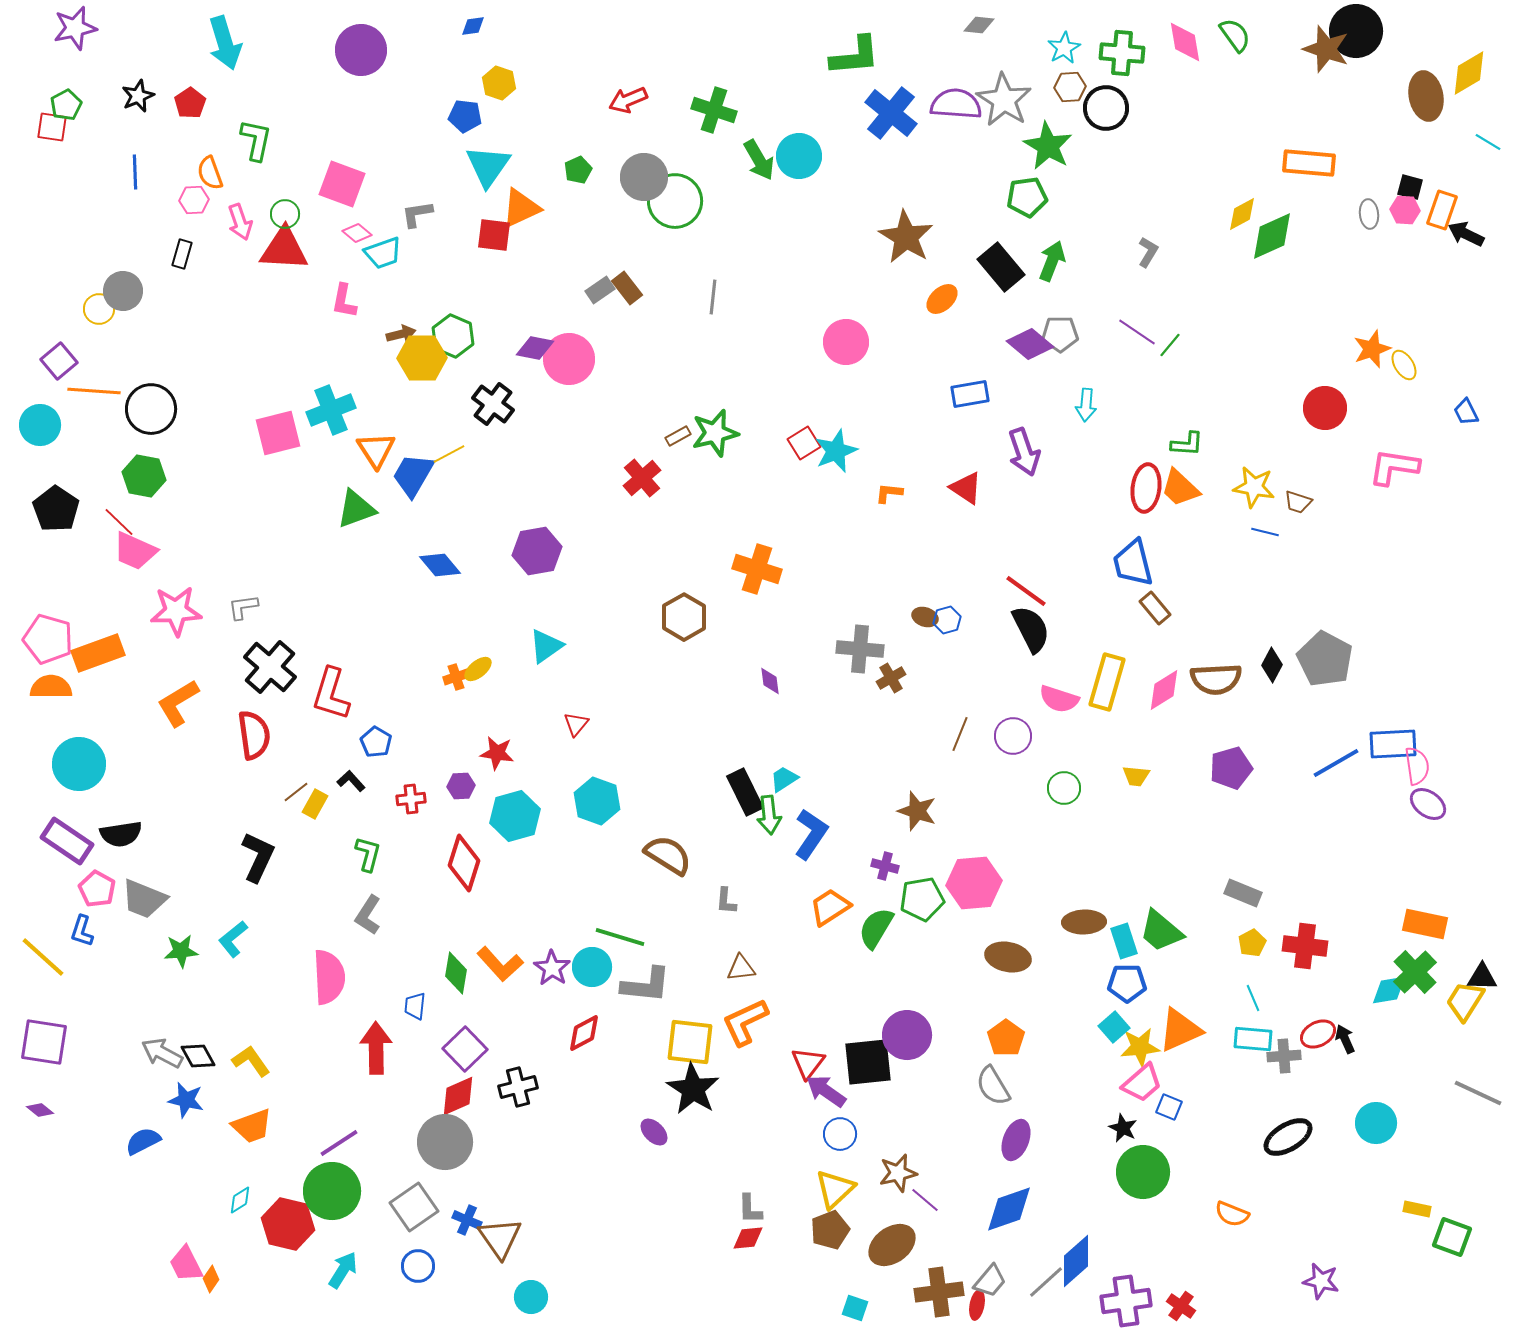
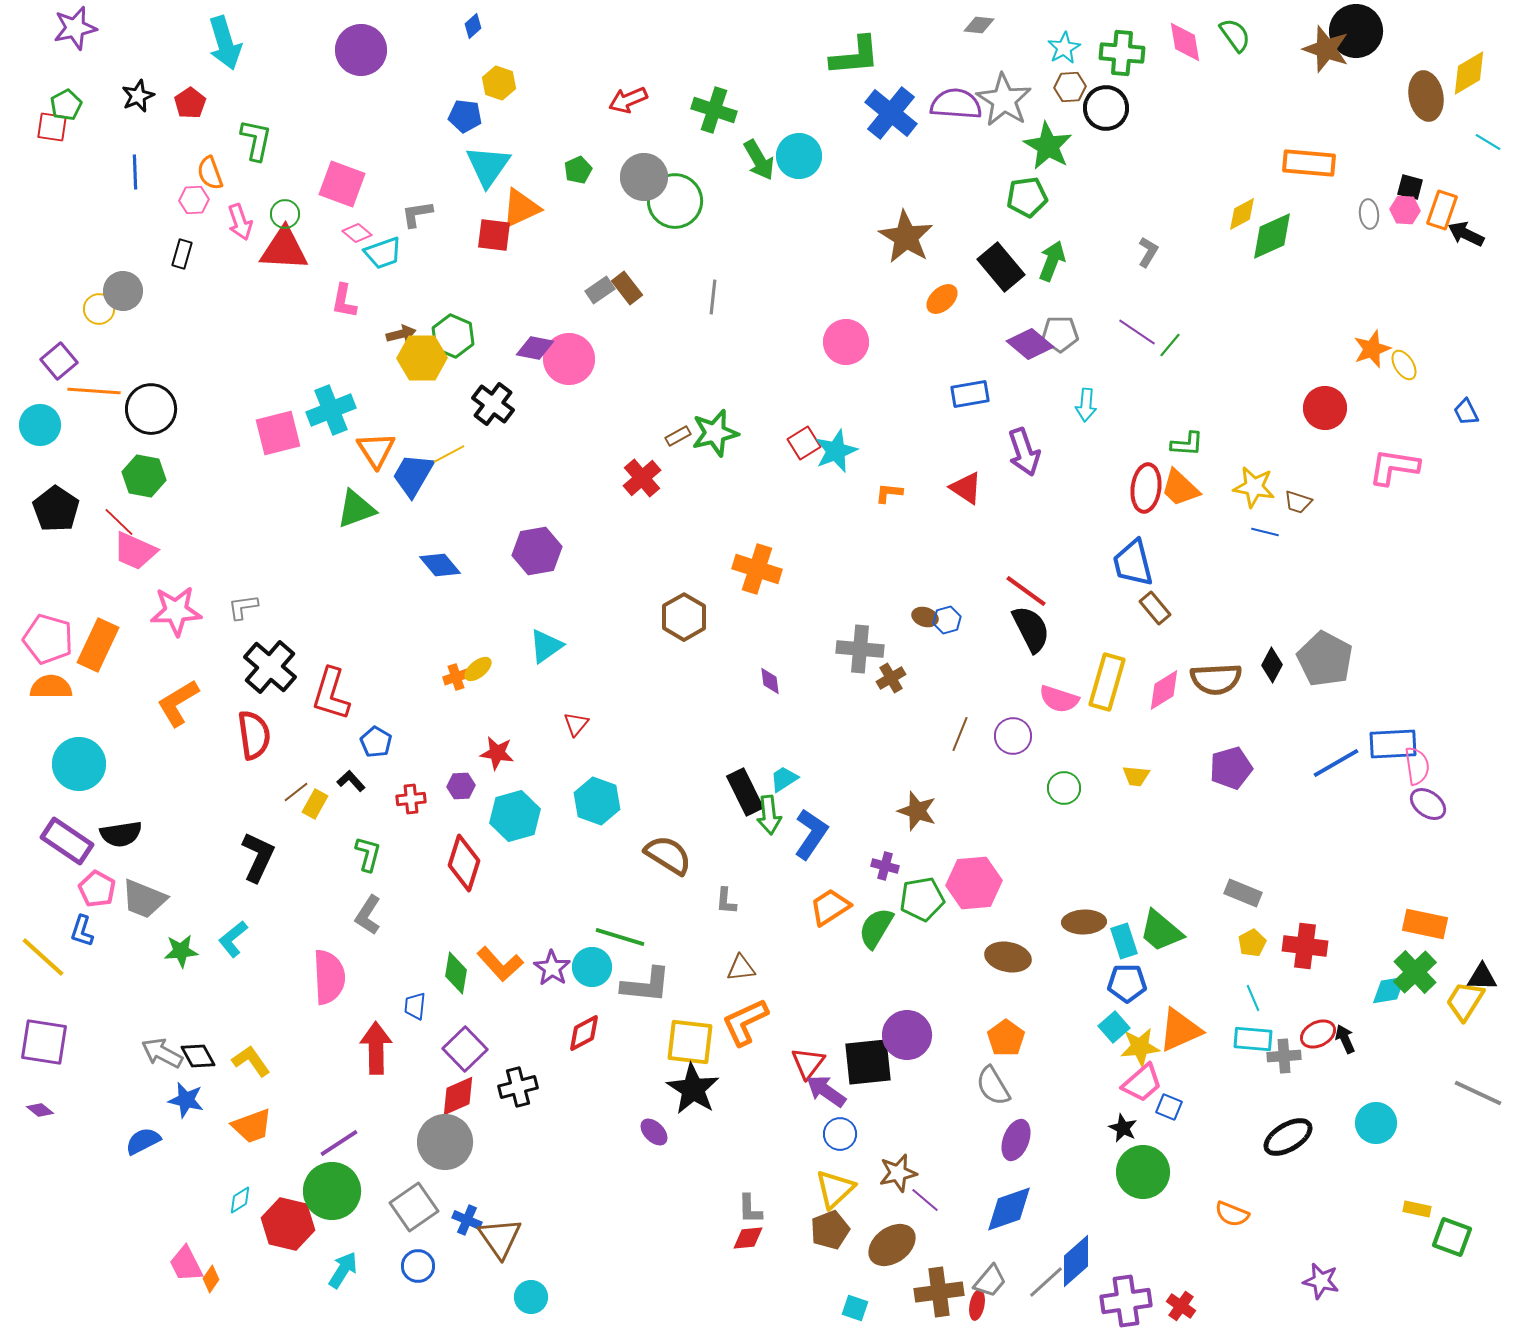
blue diamond at (473, 26): rotated 35 degrees counterclockwise
orange rectangle at (98, 653): moved 8 px up; rotated 45 degrees counterclockwise
